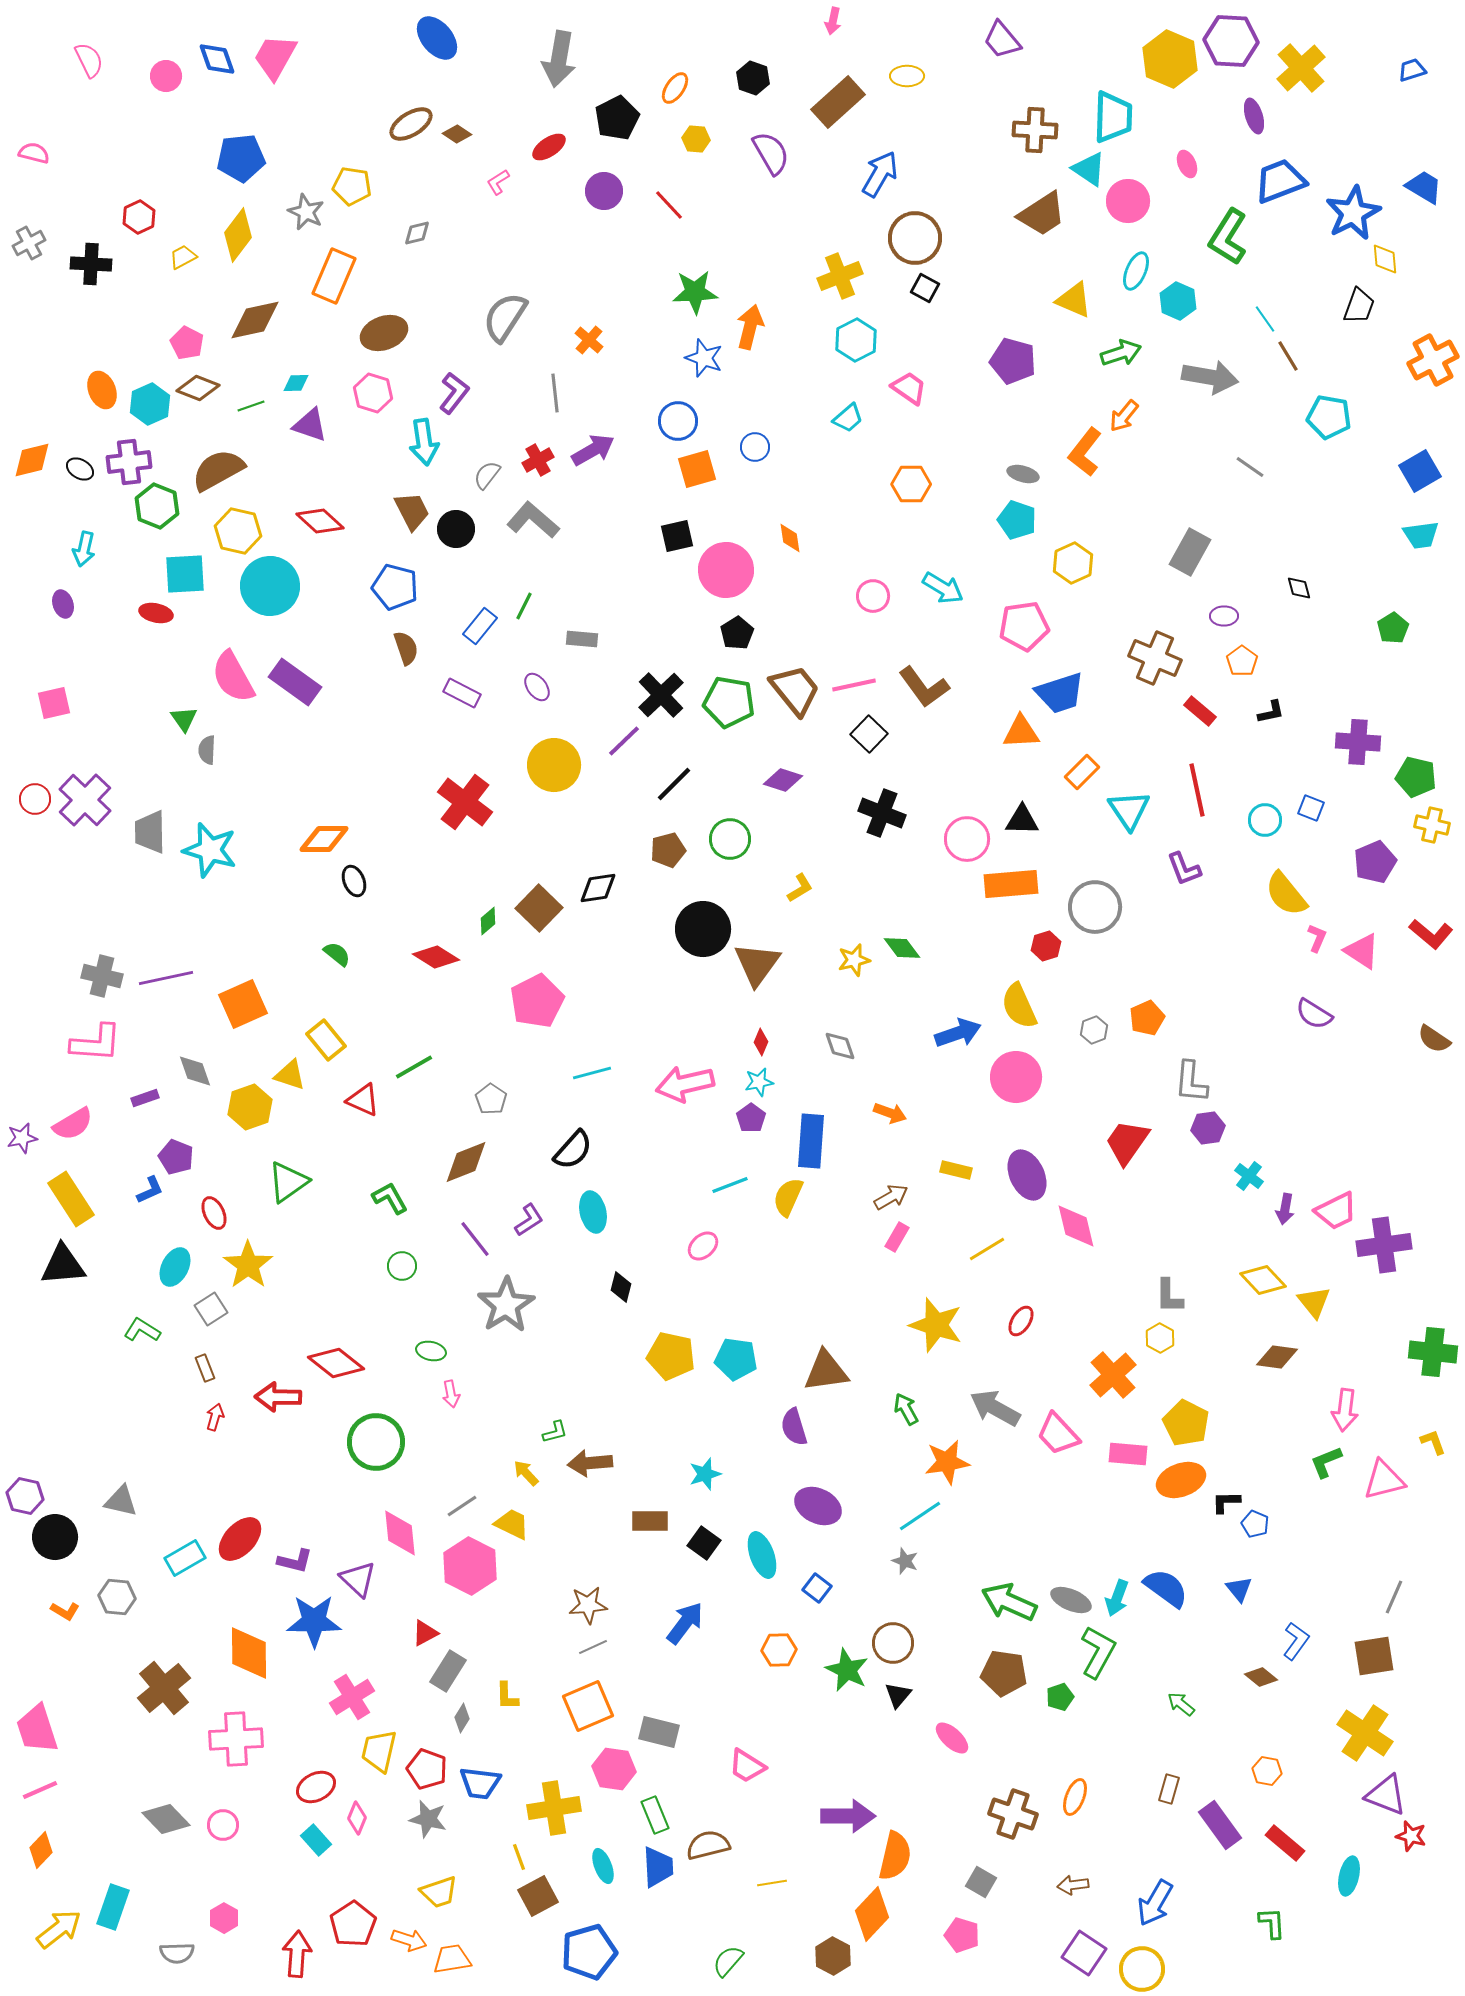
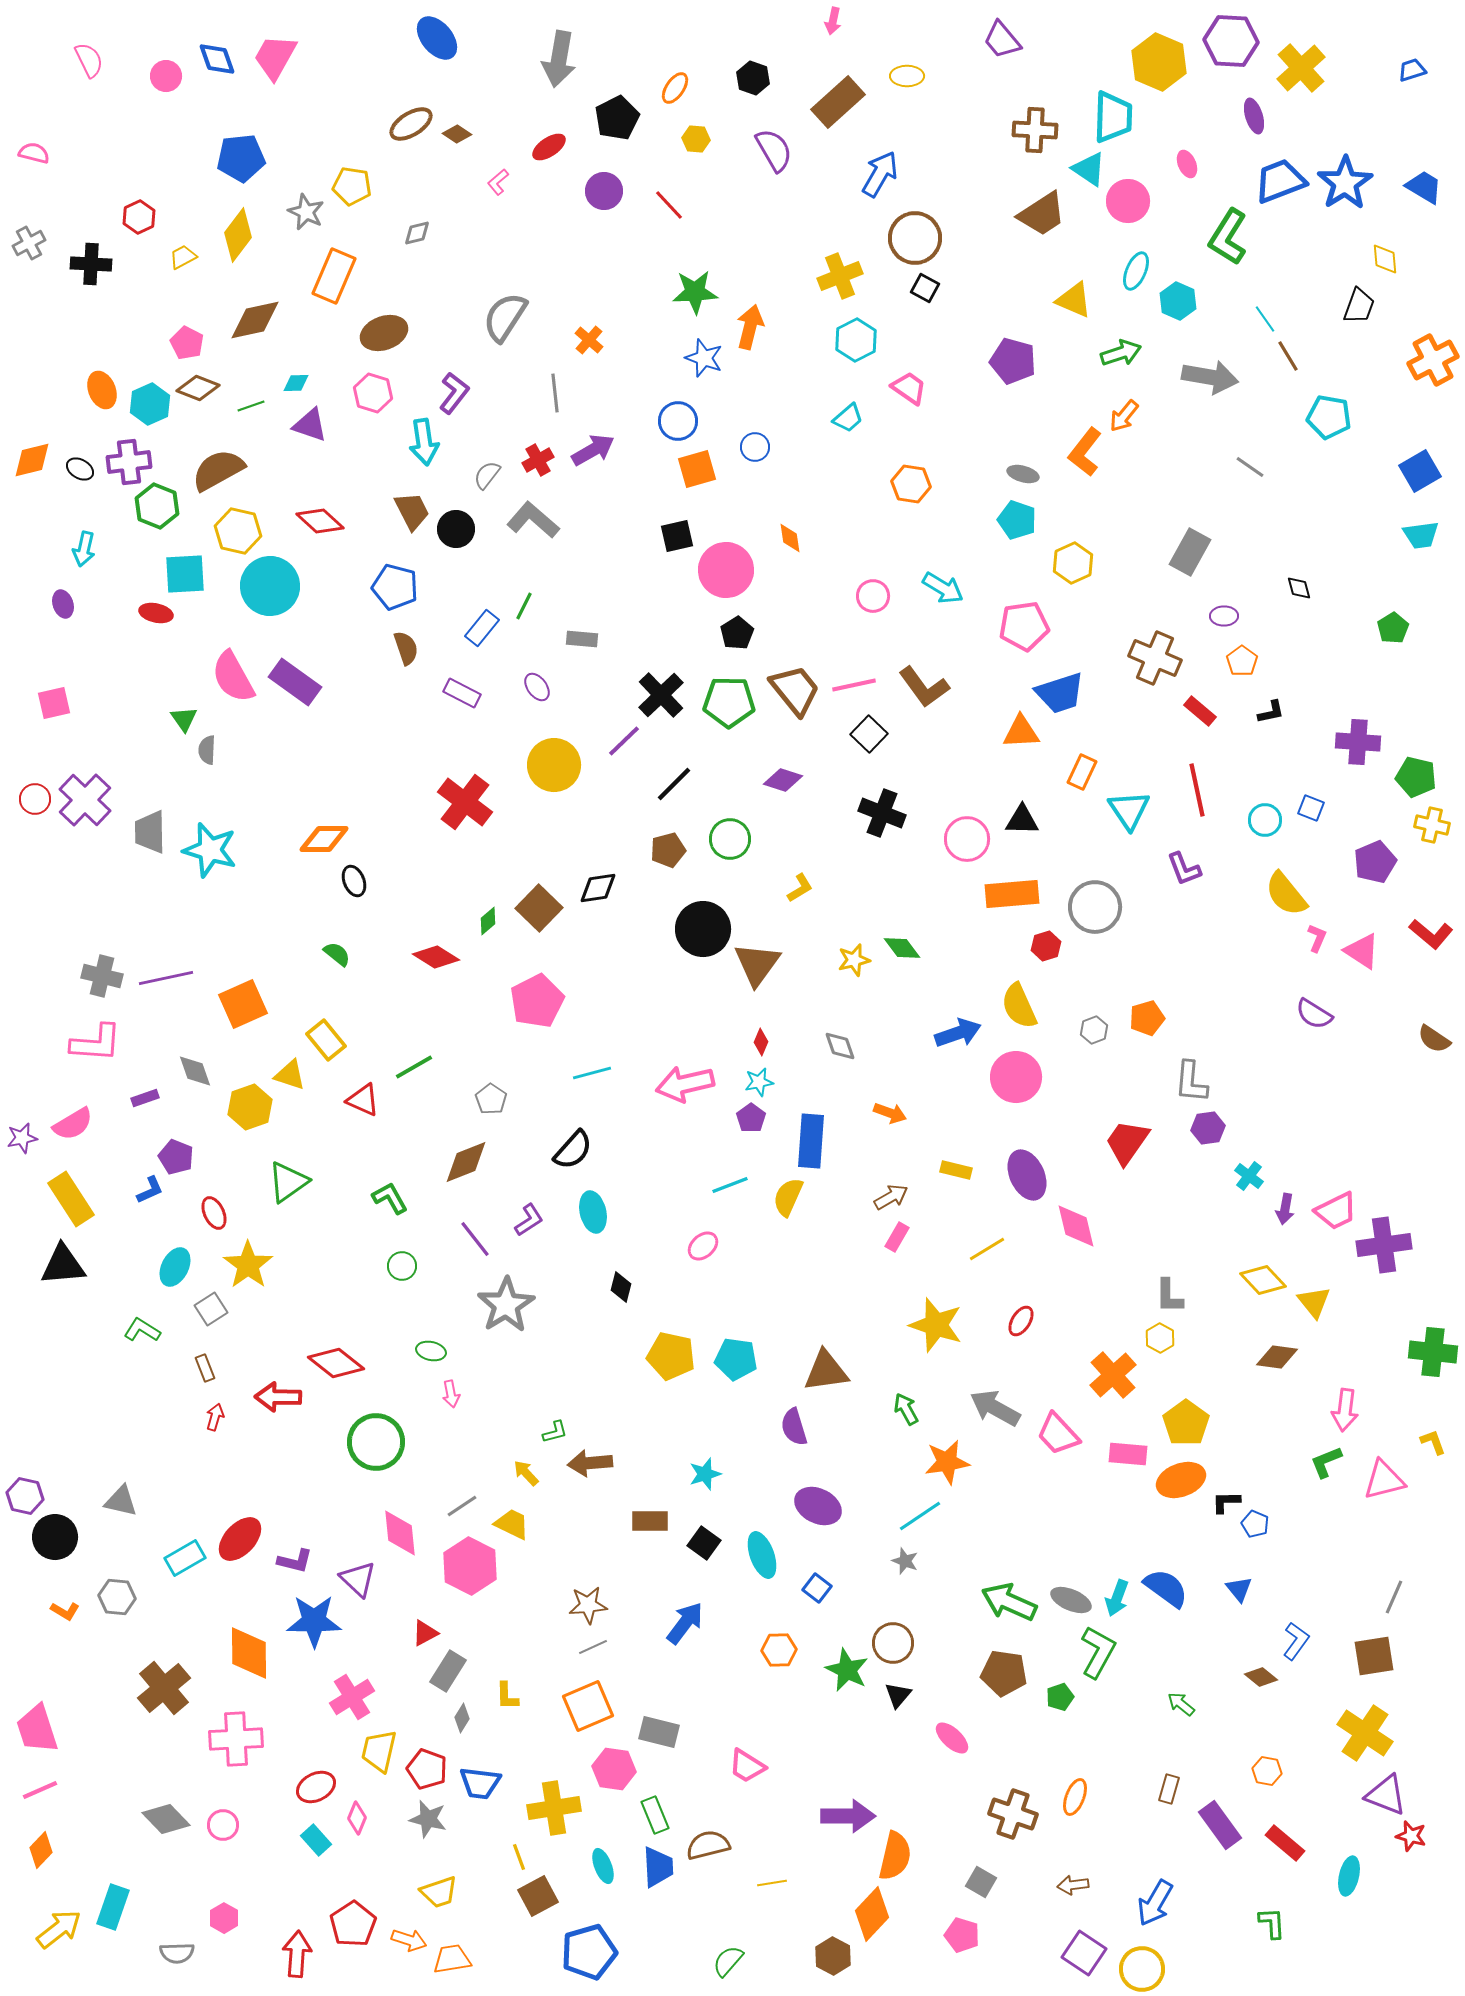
yellow hexagon at (1170, 59): moved 11 px left, 3 px down
purple semicircle at (771, 153): moved 3 px right, 3 px up
pink L-shape at (498, 182): rotated 8 degrees counterclockwise
blue star at (1353, 213): moved 8 px left, 30 px up; rotated 6 degrees counterclockwise
orange hexagon at (911, 484): rotated 9 degrees clockwise
blue rectangle at (480, 626): moved 2 px right, 2 px down
green pentagon at (729, 702): rotated 9 degrees counterclockwise
orange rectangle at (1082, 772): rotated 20 degrees counterclockwise
orange rectangle at (1011, 884): moved 1 px right, 10 px down
orange pentagon at (1147, 1018): rotated 8 degrees clockwise
yellow pentagon at (1186, 1423): rotated 9 degrees clockwise
